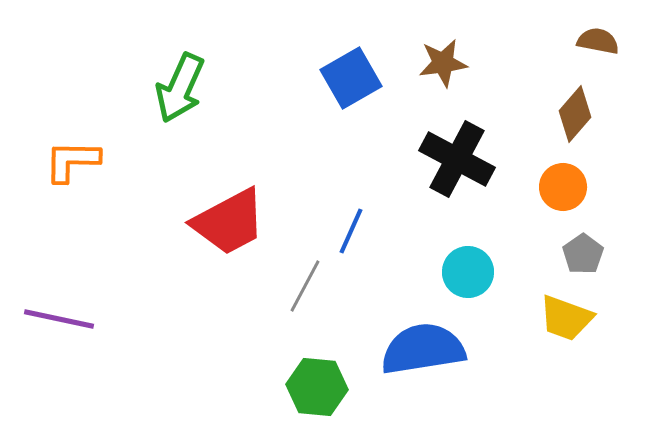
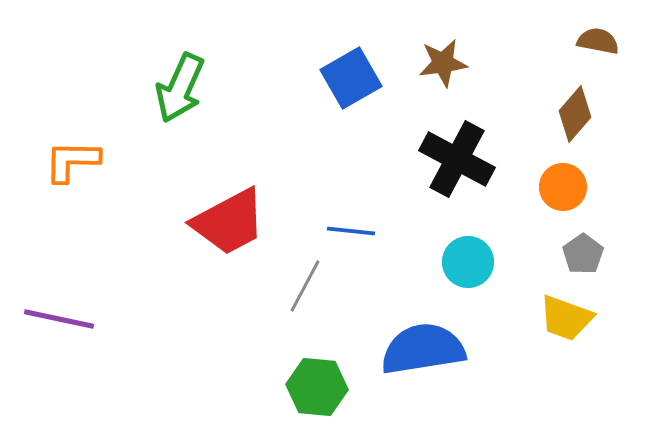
blue line: rotated 72 degrees clockwise
cyan circle: moved 10 px up
